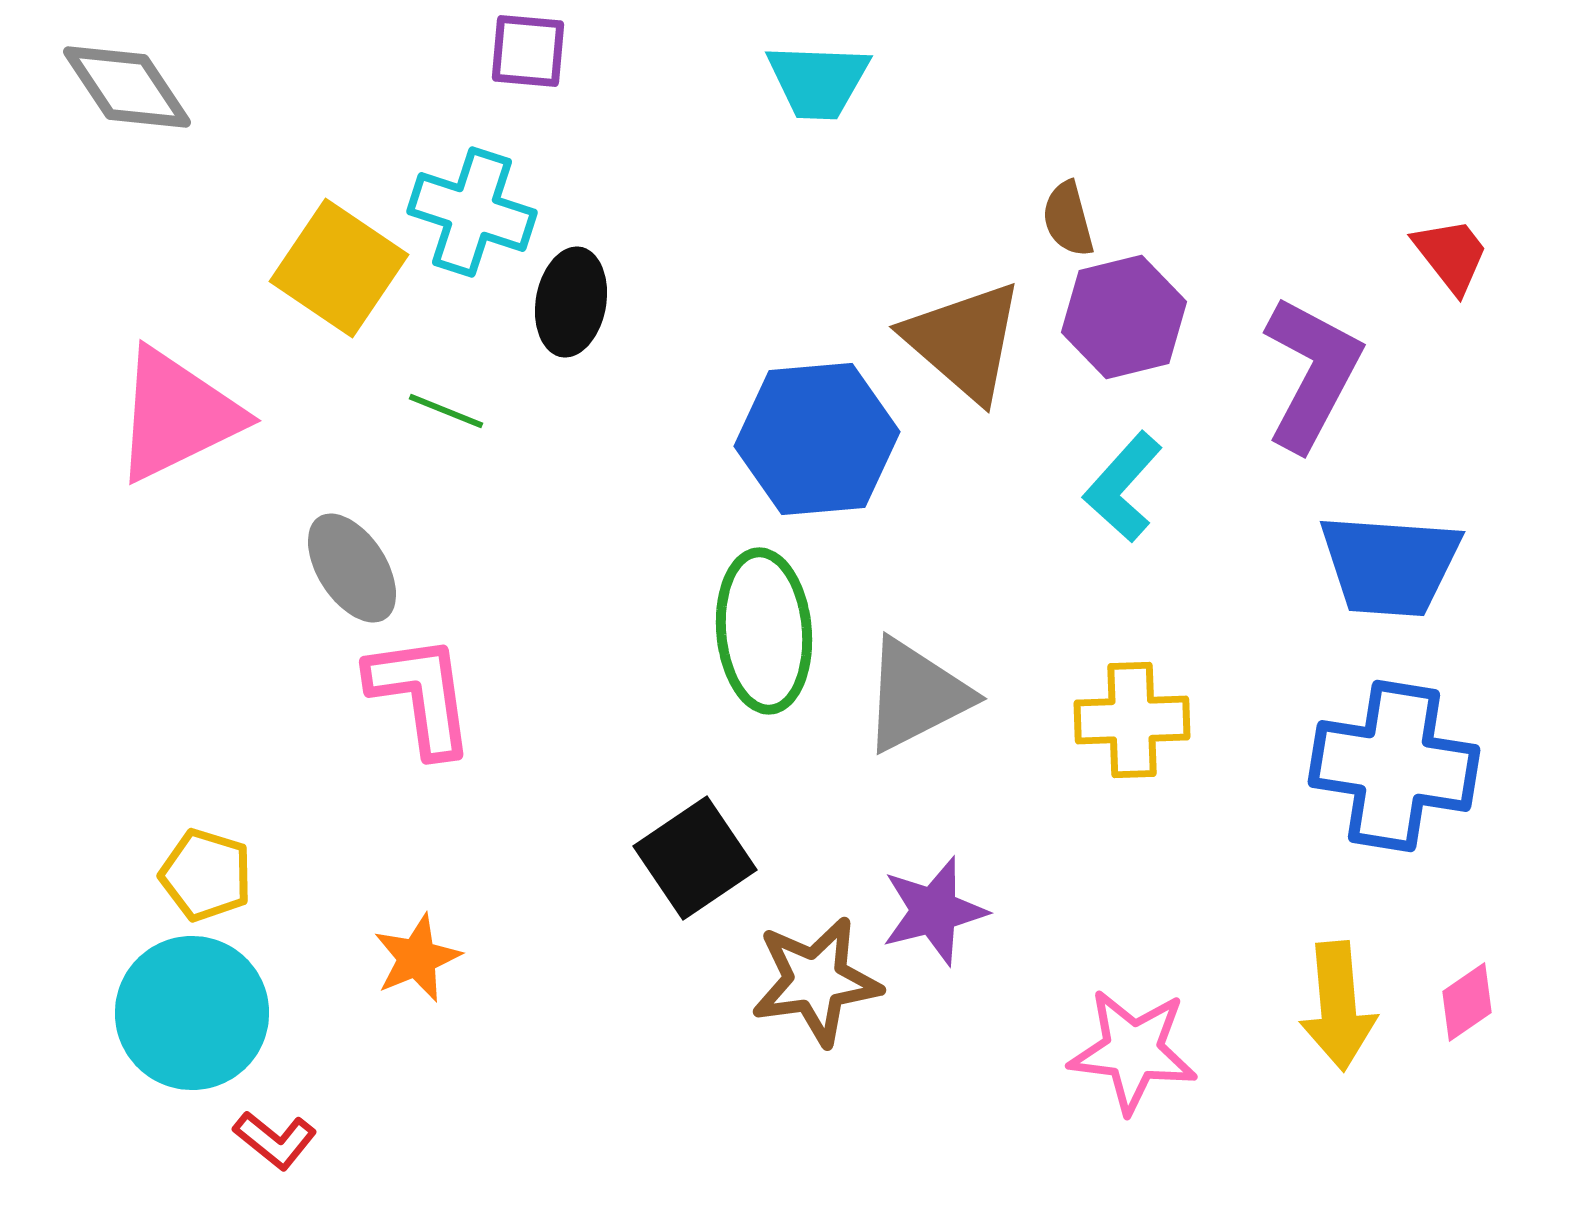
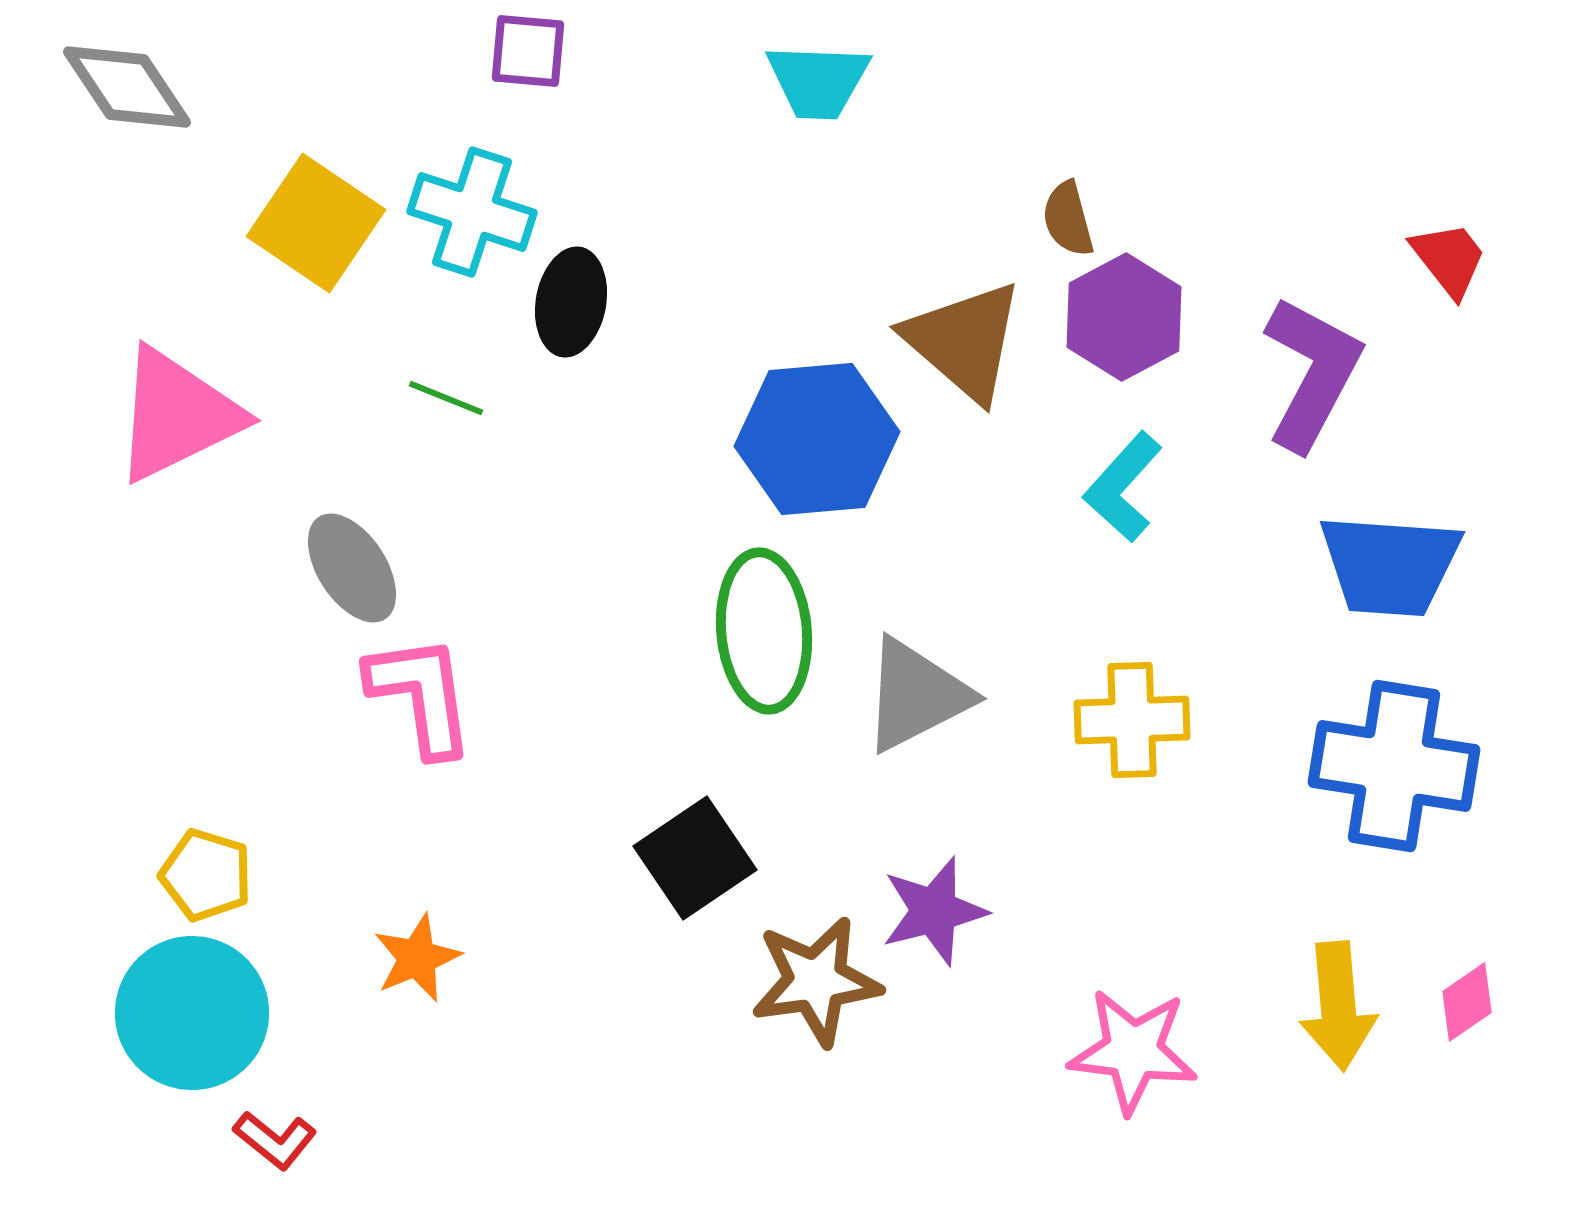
red trapezoid: moved 2 px left, 4 px down
yellow square: moved 23 px left, 45 px up
purple hexagon: rotated 14 degrees counterclockwise
green line: moved 13 px up
